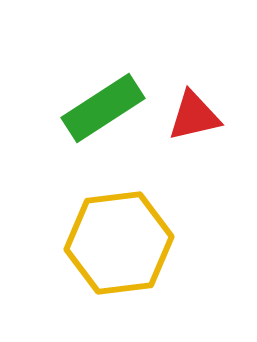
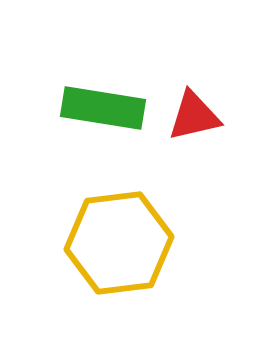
green rectangle: rotated 42 degrees clockwise
